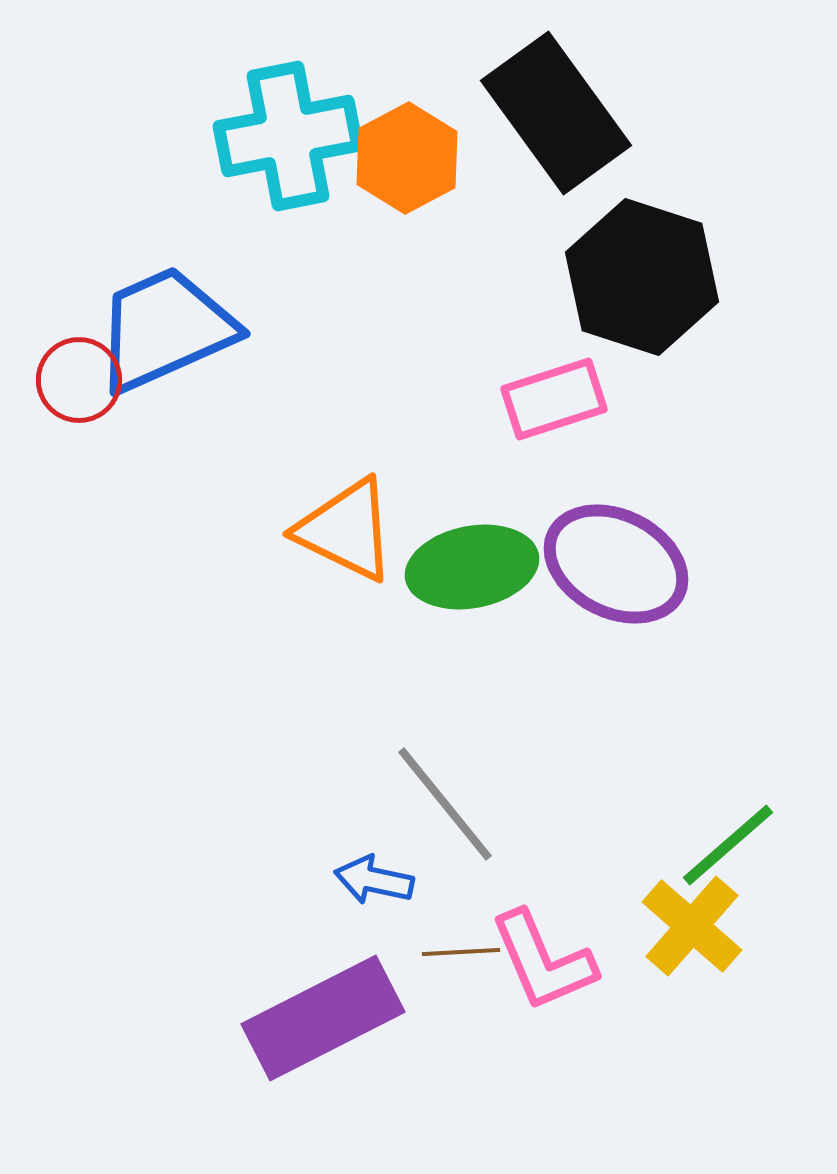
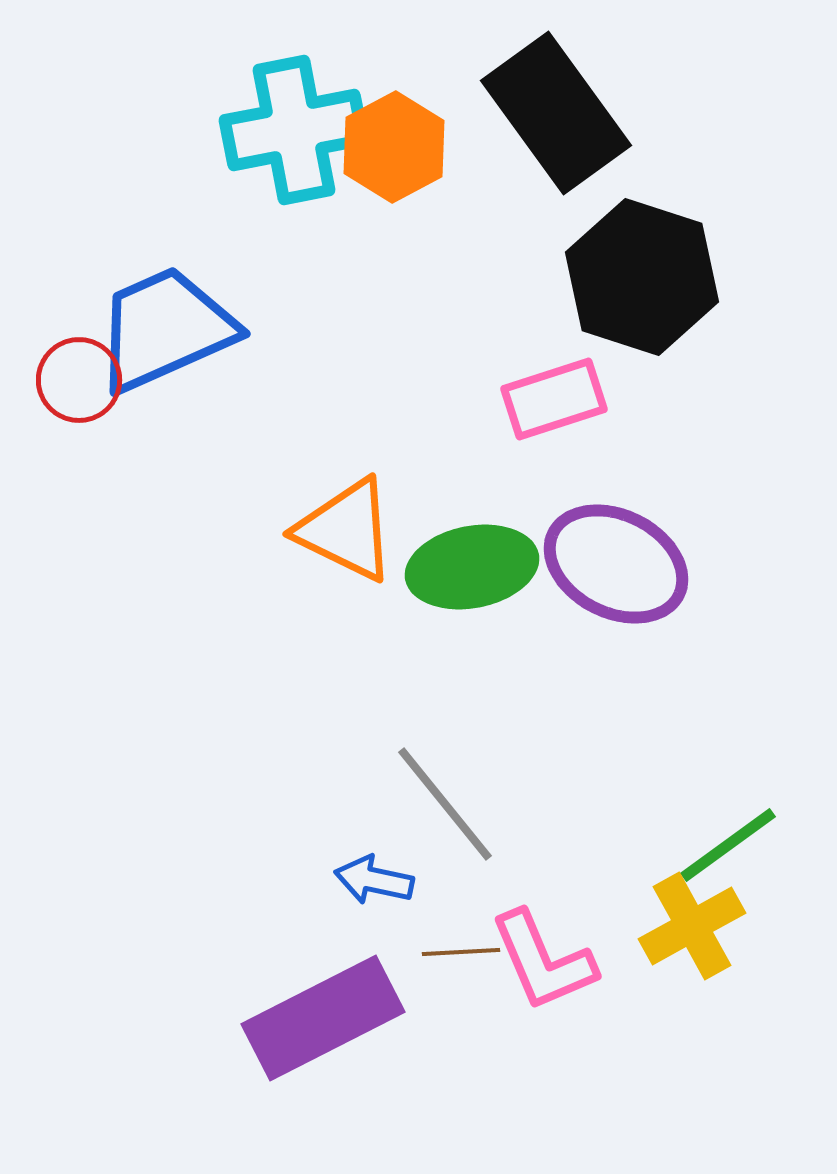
cyan cross: moved 6 px right, 6 px up
orange hexagon: moved 13 px left, 11 px up
green line: rotated 5 degrees clockwise
yellow cross: rotated 20 degrees clockwise
